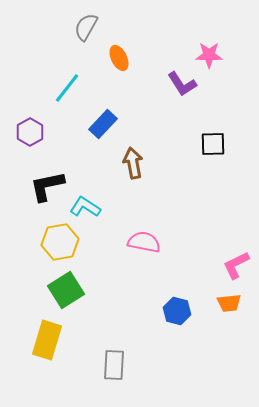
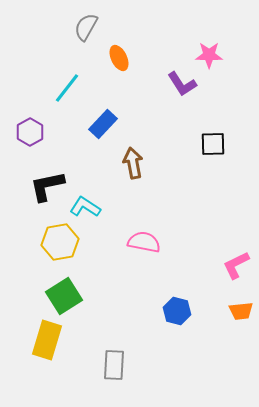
green square: moved 2 px left, 6 px down
orange trapezoid: moved 12 px right, 8 px down
